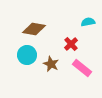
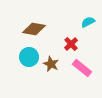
cyan semicircle: rotated 16 degrees counterclockwise
cyan circle: moved 2 px right, 2 px down
